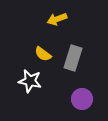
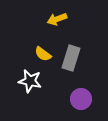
gray rectangle: moved 2 px left
purple circle: moved 1 px left
